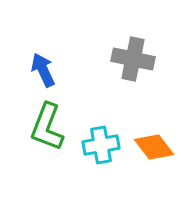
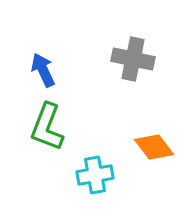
cyan cross: moved 6 px left, 30 px down
